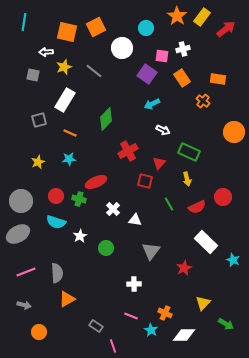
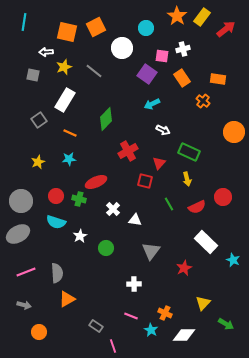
gray square at (39, 120): rotated 21 degrees counterclockwise
